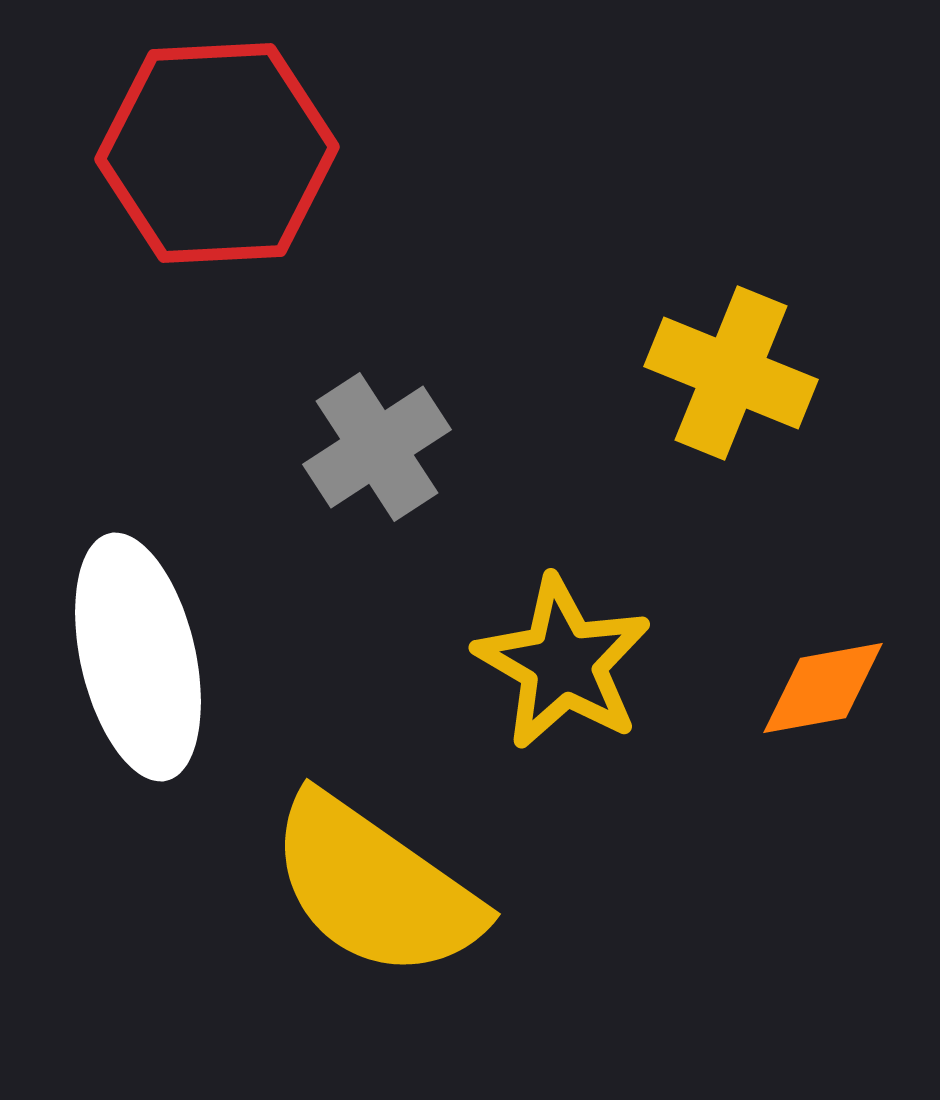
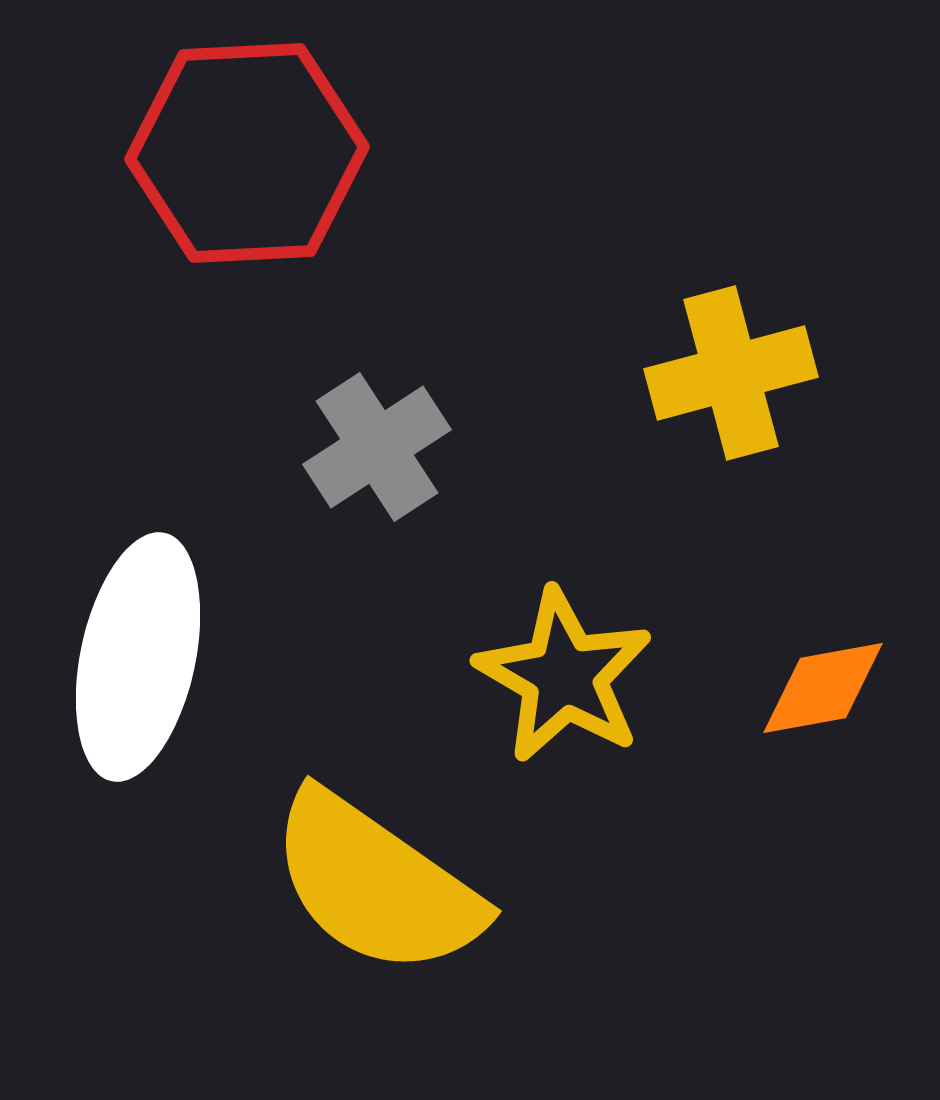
red hexagon: moved 30 px right
yellow cross: rotated 37 degrees counterclockwise
white ellipse: rotated 25 degrees clockwise
yellow star: moved 1 px right, 13 px down
yellow semicircle: moved 1 px right, 3 px up
